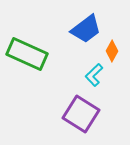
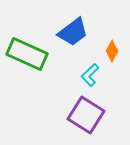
blue trapezoid: moved 13 px left, 3 px down
cyan L-shape: moved 4 px left
purple square: moved 5 px right, 1 px down
